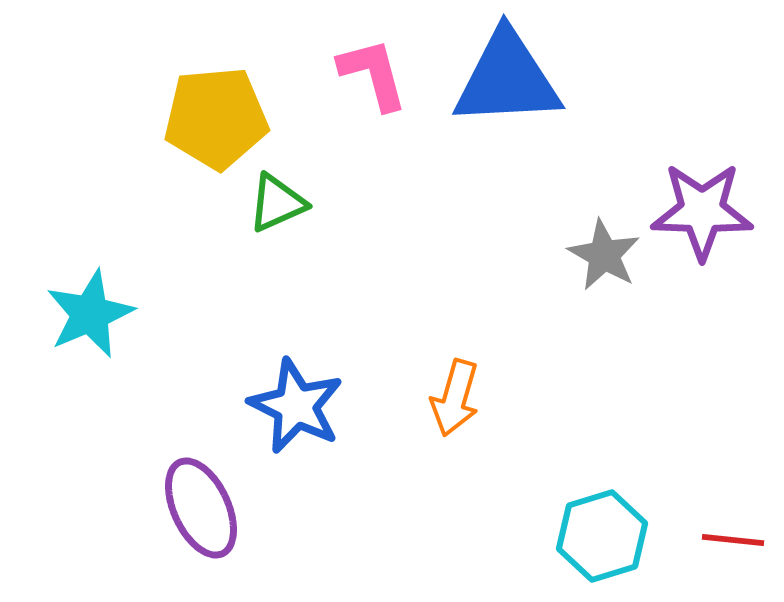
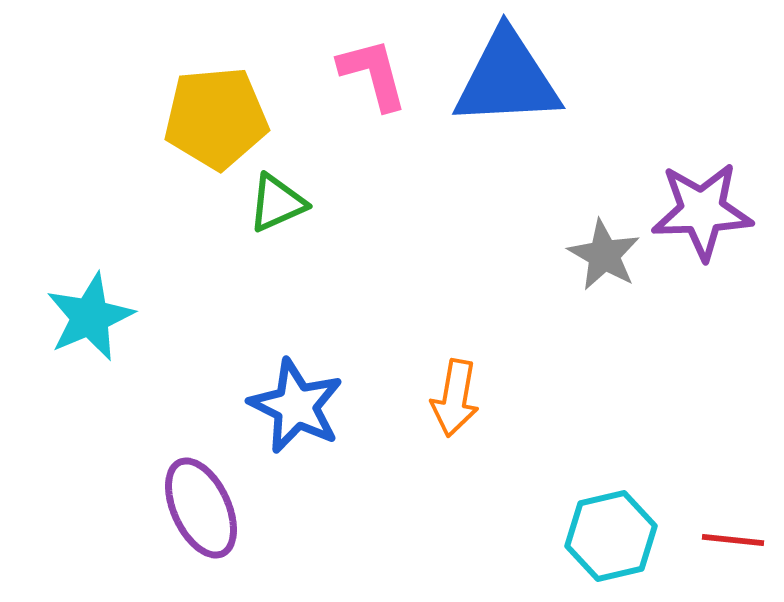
purple star: rotated 4 degrees counterclockwise
cyan star: moved 3 px down
orange arrow: rotated 6 degrees counterclockwise
cyan hexagon: moved 9 px right; rotated 4 degrees clockwise
